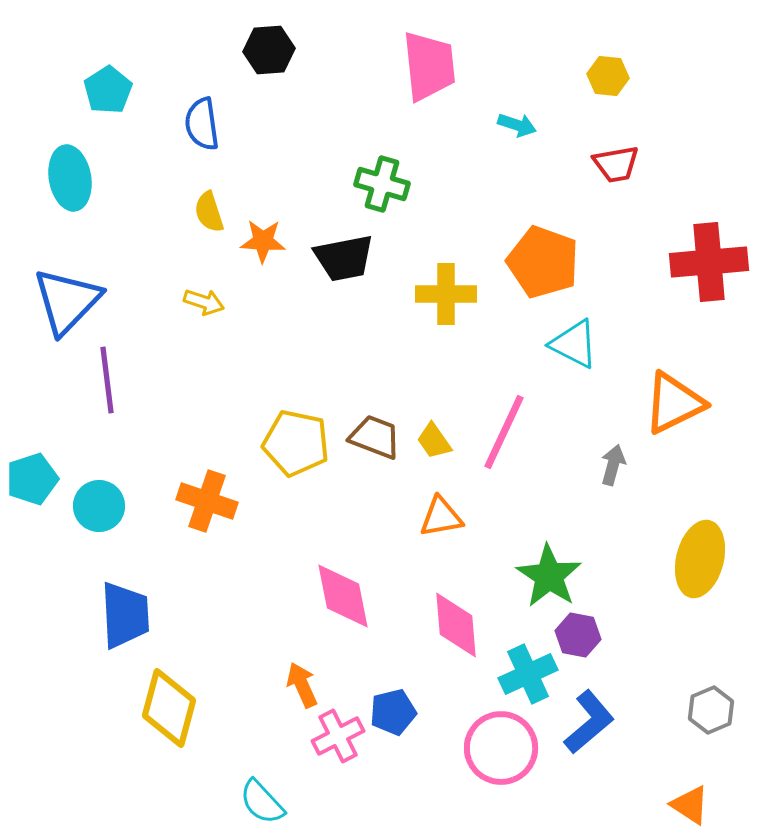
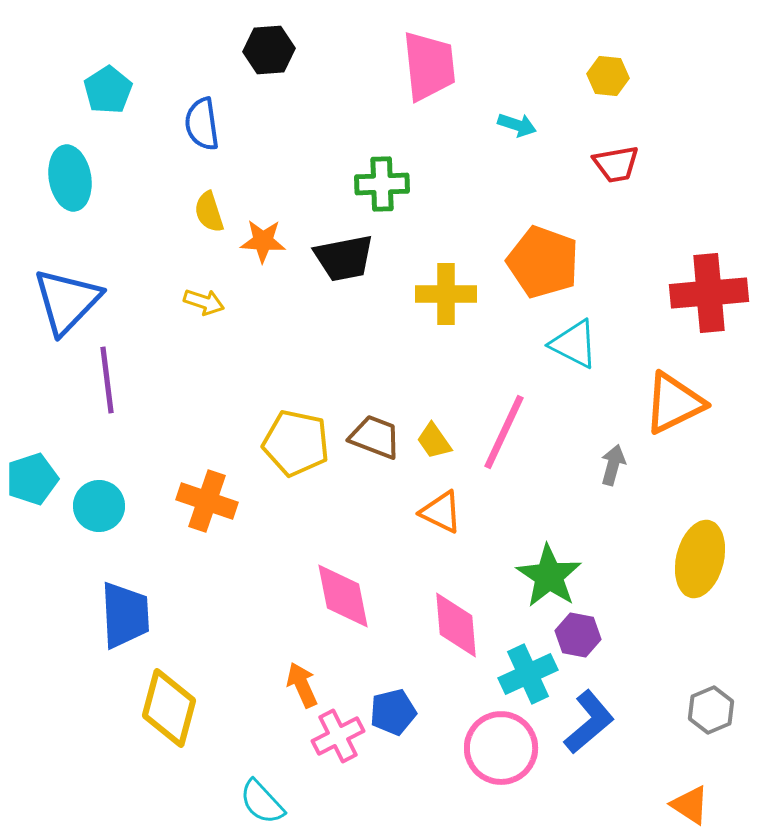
green cross at (382, 184): rotated 18 degrees counterclockwise
red cross at (709, 262): moved 31 px down
orange triangle at (441, 517): moved 5 px up; rotated 36 degrees clockwise
